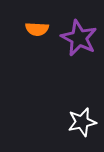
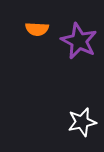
purple star: moved 3 px down
